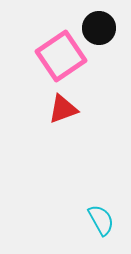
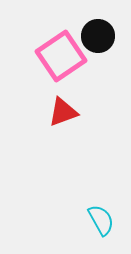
black circle: moved 1 px left, 8 px down
red triangle: moved 3 px down
